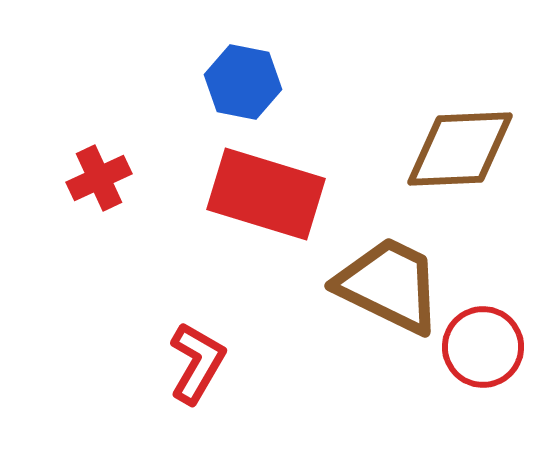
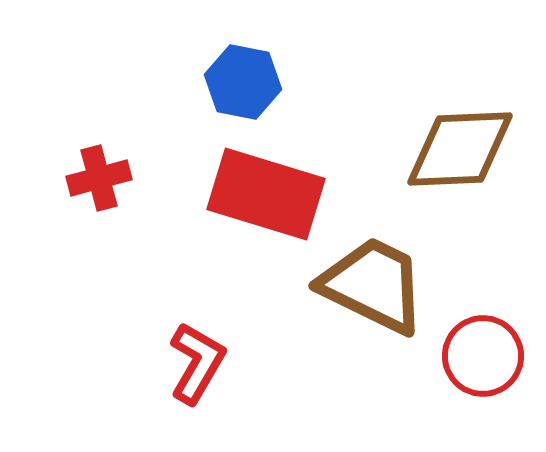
red cross: rotated 10 degrees clockwise
brown trapezoid: moved 16 px left
red circle: moved 9 px down
